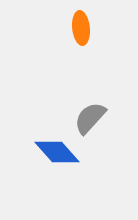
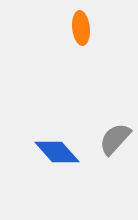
gray semicircle: moved 25 px right, 21 px down
